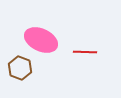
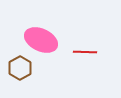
brown hexagon: rotated 10 degrees clockwise
